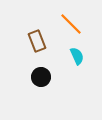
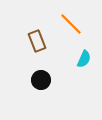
cyan semicircle: moved 7 px right, 3 px down; rotated 48 degrees clockwise
black circle: moved 3 px down
